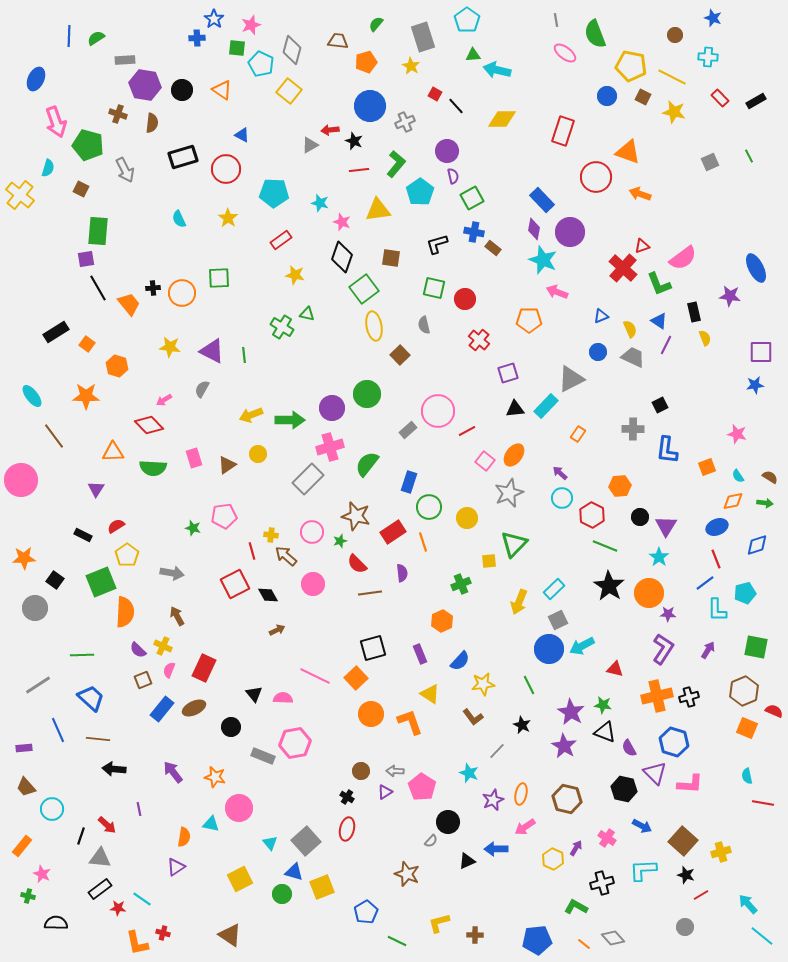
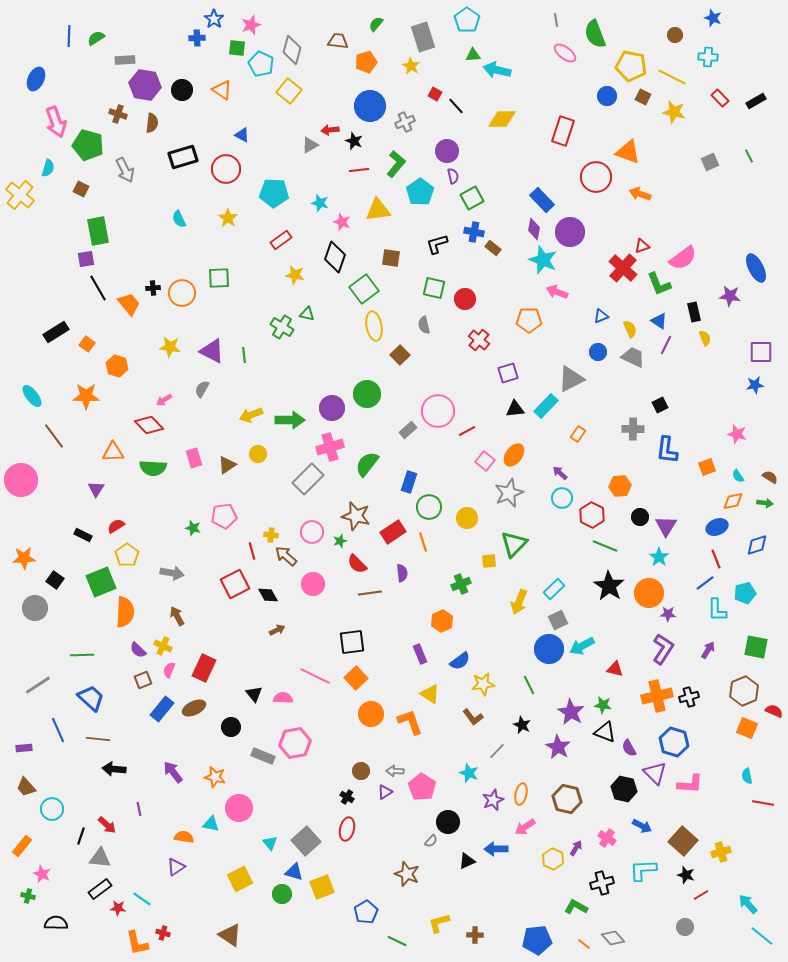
green rectangle at (98, 231): rotated 16 degrees counterclockwise
black diamond at (342, 257): moved 7 px left
black square at (373, 648): moved 21 px left, 6 px up; rotated 8 degrees clockwise
blue semicircle at (460, 661): rotated 10 degrees clockwise
purple star at (564, 746): moved 6 px left, 1 px down
orange semicircle at (184, 837): rotated 90 degrees counterclockwise
